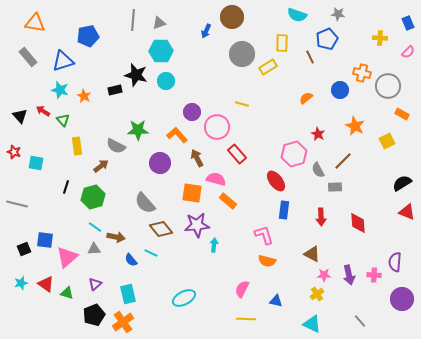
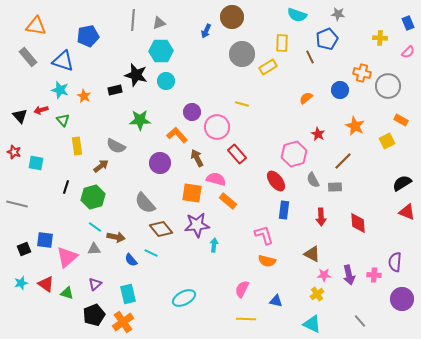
orange triangle at (35, 23): moved 1 px right, 3 px down
blue triangle at (63, 61): rotated 35 degrees clockwise
red arrow at (43, 111): moved 2 px left, 1 px up; rotated 48 degrees counterclockwise
orange rectangle at (402, 114): moved 1 px left, 6 px down
green star at (138, 130): moved 2 px right, 10 px up
gray semicircle at (318, 170): moved 5 px left, 10 px down
